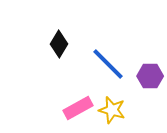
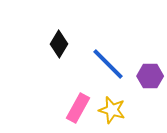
pink rectangle: rotated 32 degrees counterclockwise
